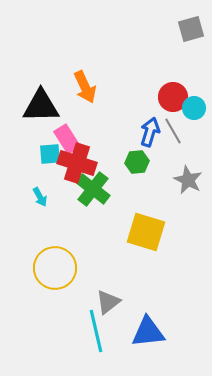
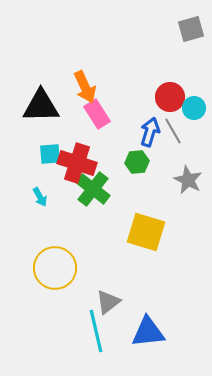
red circle: moved 3 px left
pink rectangle: moved 30 px right, 25 px up
